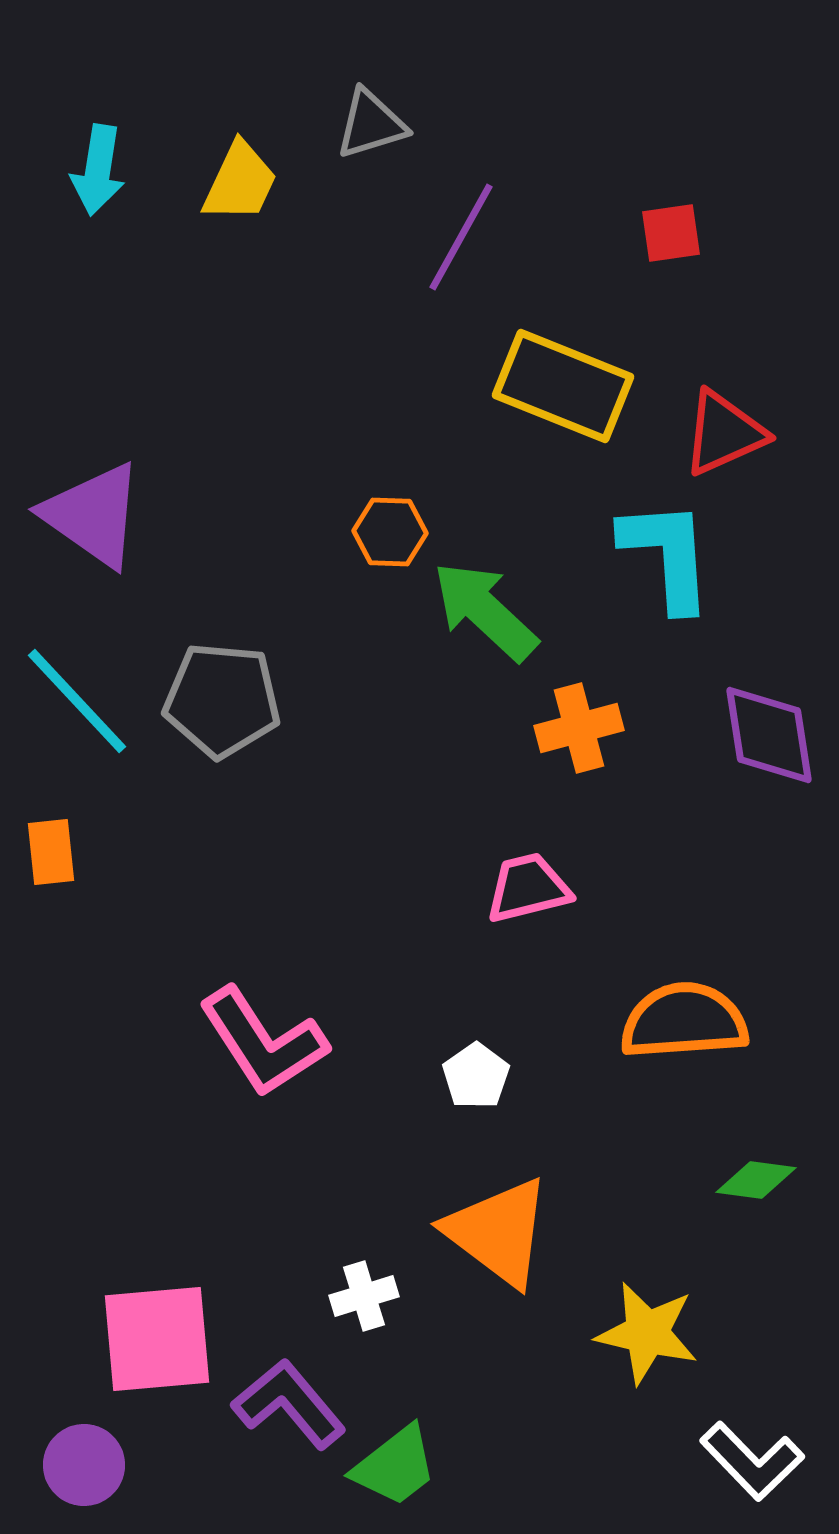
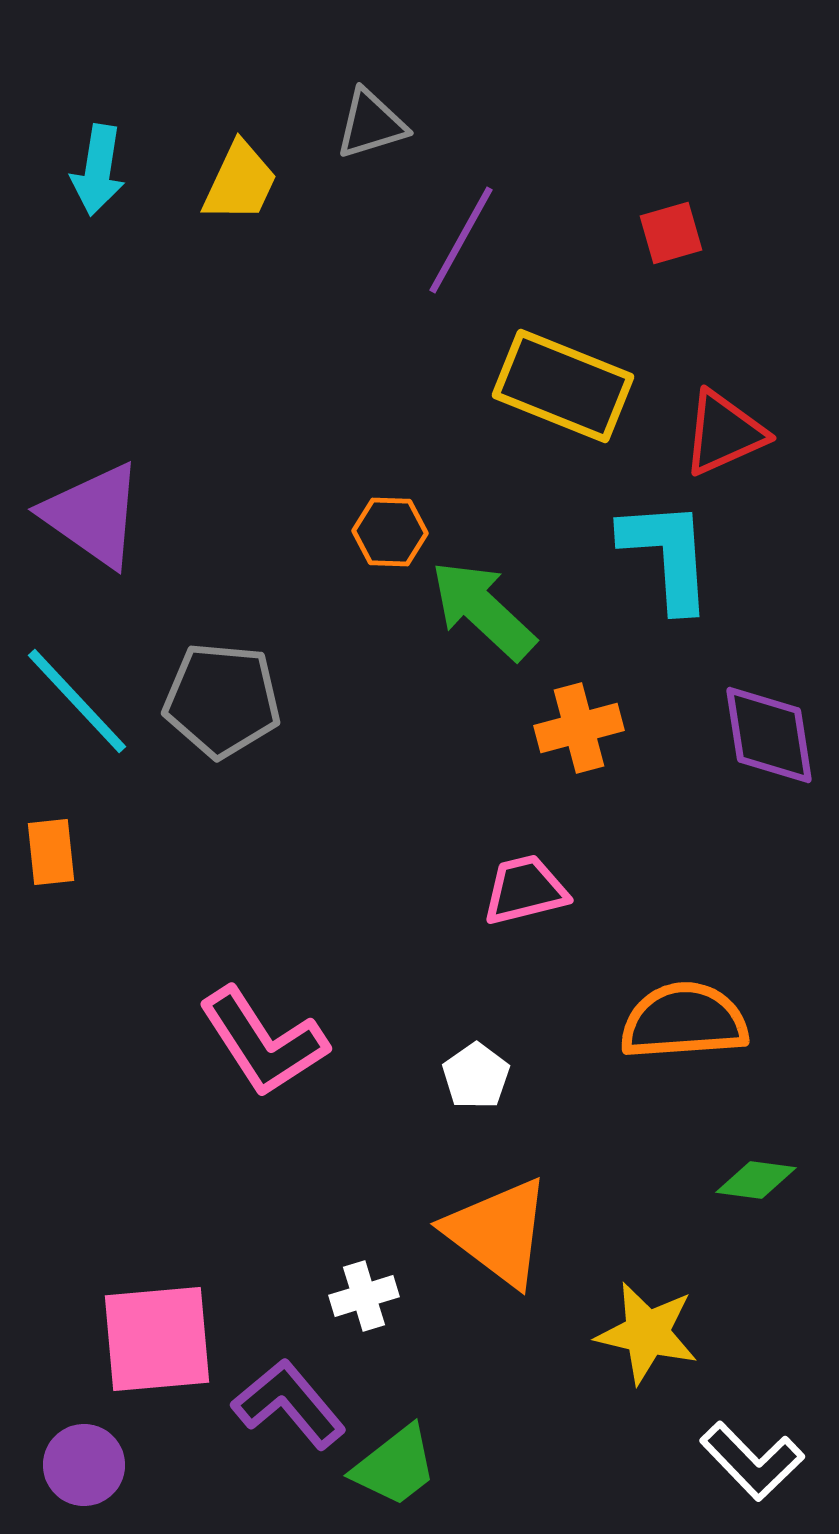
red square: rotated 8 degrees counterclockwise
purple line: moved 3 px down
green arrow: moved 2 px left, 1 px up
pink trapezoid: moved 3 px left, 2 px down
